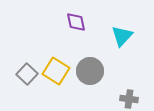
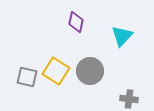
purple diamond: rotated 25 degrees clockwise
gray square: moved 3 px down; rotated 30 degrees counterclockwise
